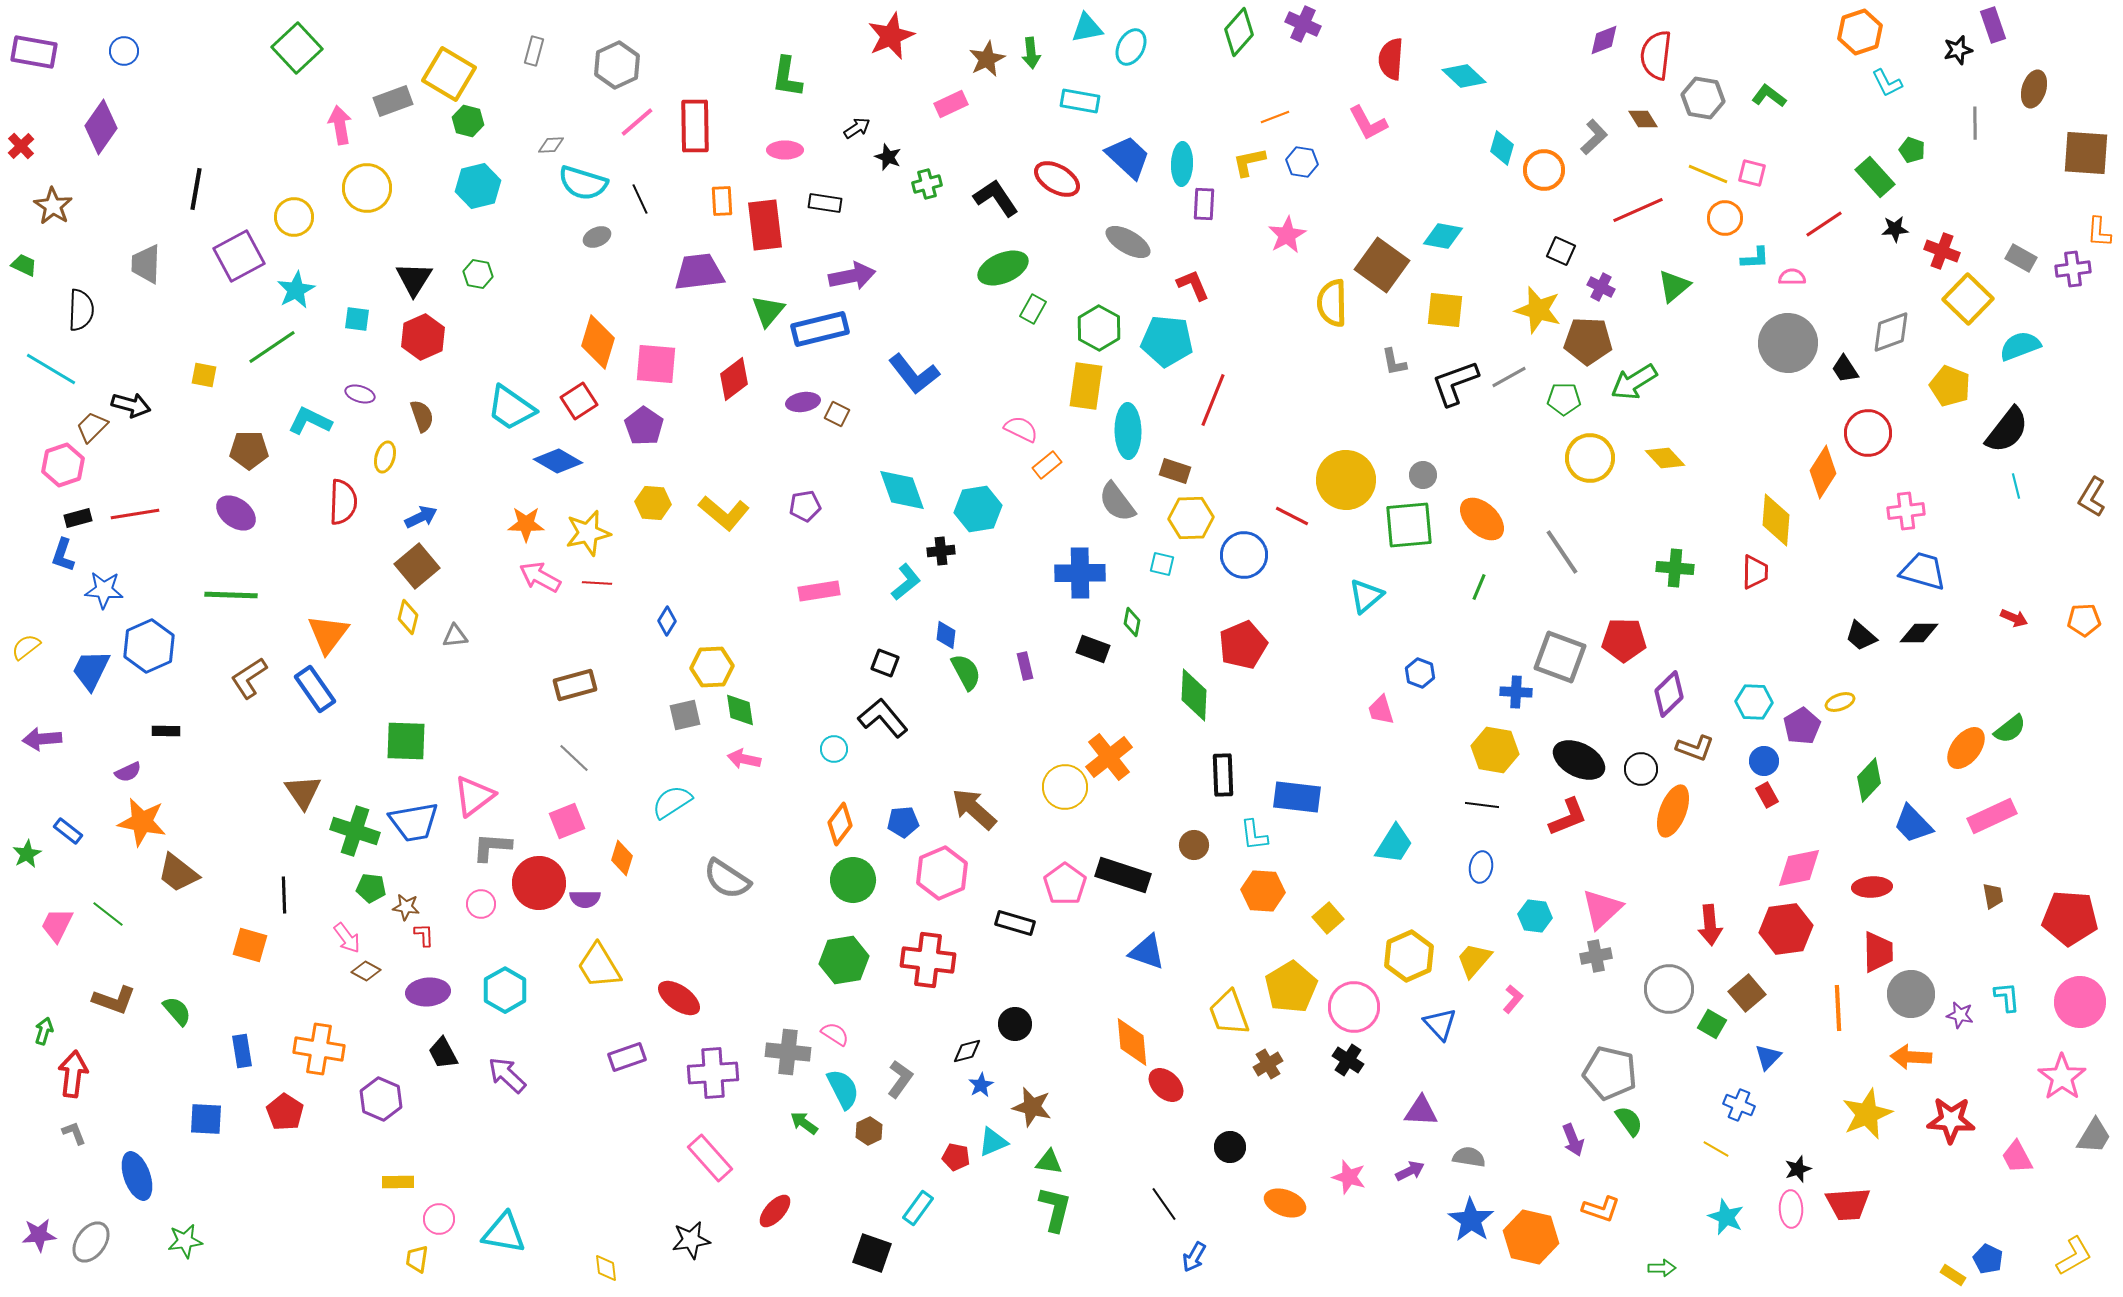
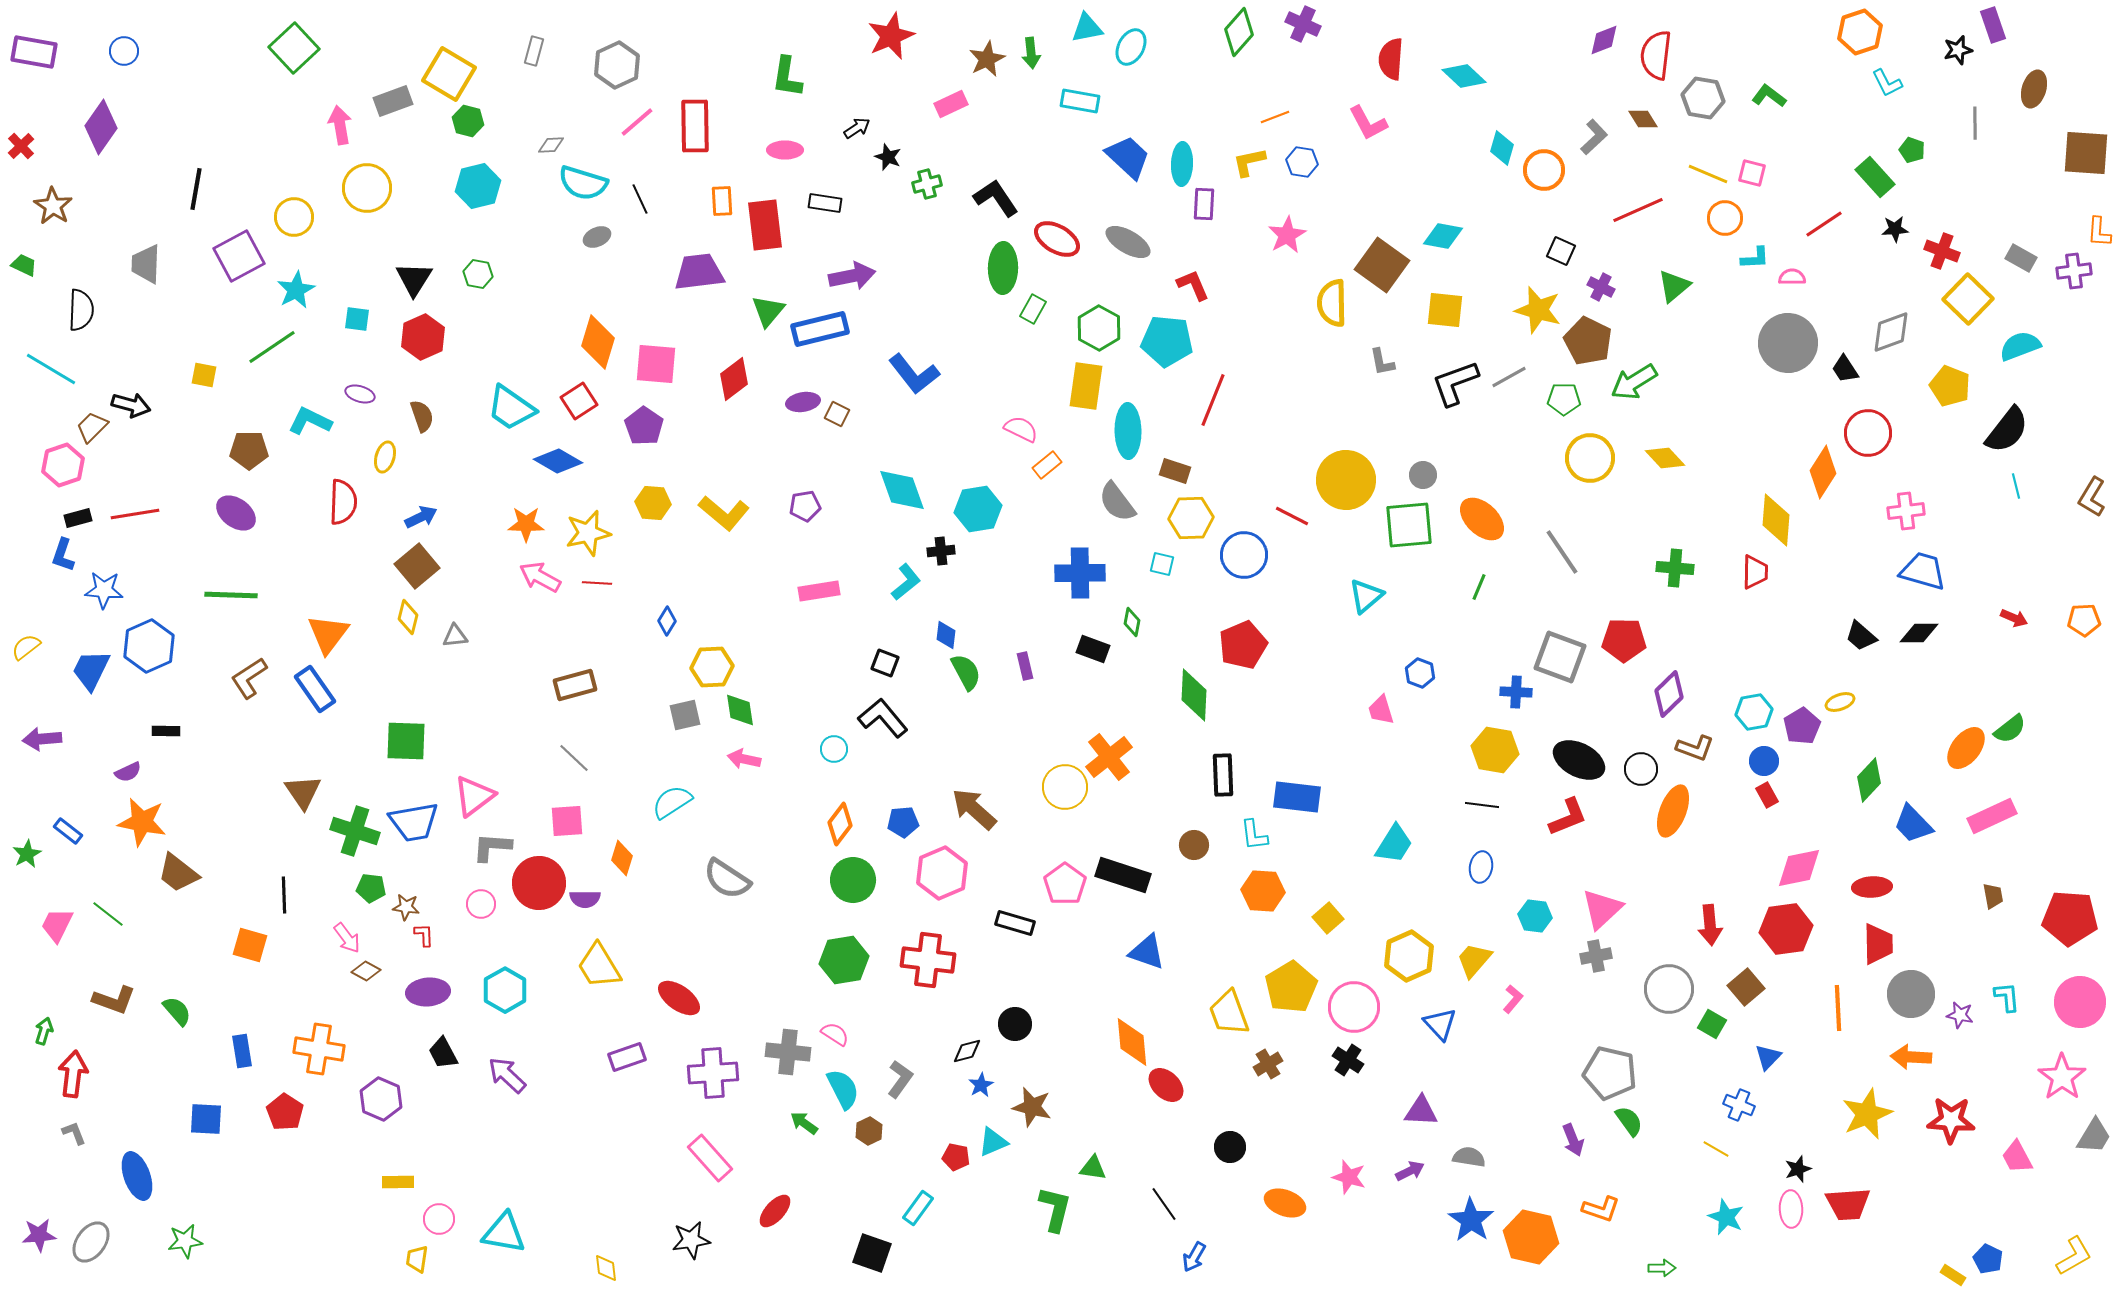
green square at (297, 48): moved 3 px left
red ellipse at (1057, 179): moved 60 px down
green ellipse at (1003, 268): rotated 66 degrees counterclockwise
purple cross at (2073, 269): moved 1 px right, 2 px down
brown pentagon at (1588, 341): rotated 24 degrees clockwise
gray L-shape at (1394, 362): moved 12 px left
cyan hexagon at (1754, 702): moved 10 px down; rotated 12 degrees counterclockwise
pink square at (567, 821): rotated 18 degrees clockwise
red trapezoid at (1878, 952): moved 8 px up
brown square at (1747, 993): moved 1 px left, 6 px up
green triangle at (1049, 1162): moved 44 px right, 6 px down
